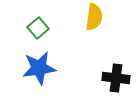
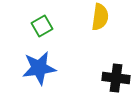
yellow semicircle: moved 6 px right
green square: moved 4 px right, 2 px up; rotated 10 degrees clockwise
